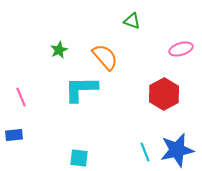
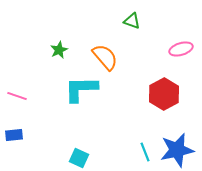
pink line: moved 4 px left, 1 px up; rotated 48 degrees counterclockwise
cyan square: rotated 18 degrees clockwise
